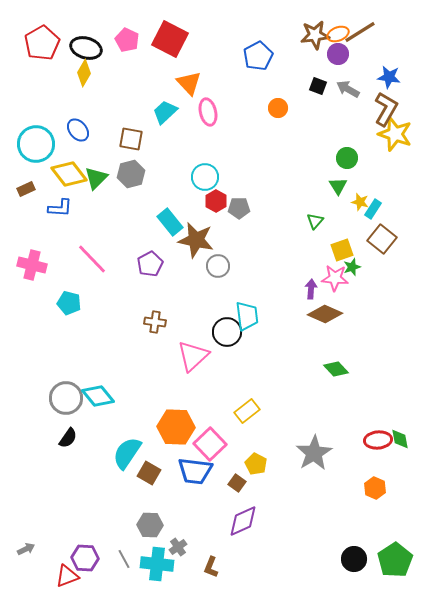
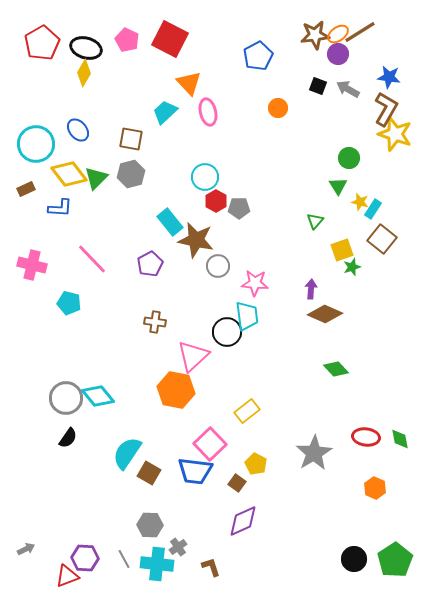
orange ellipse at (338, 34): rotated 15 degrees counterclockwise
green circle at (347, 158): moved 2 px right
pink star at (335, 278): moved 80 px left, 5 px down
orange hexagon at (176, 427): moved 37 px up; rotated 9 degrees clockwise
red ellipse at (378, 440): moved 12 px left, 3 px up; rotated 12 degrees clockwise
brown L-shape at (211, 567): rotated 140 degrees clockwise
